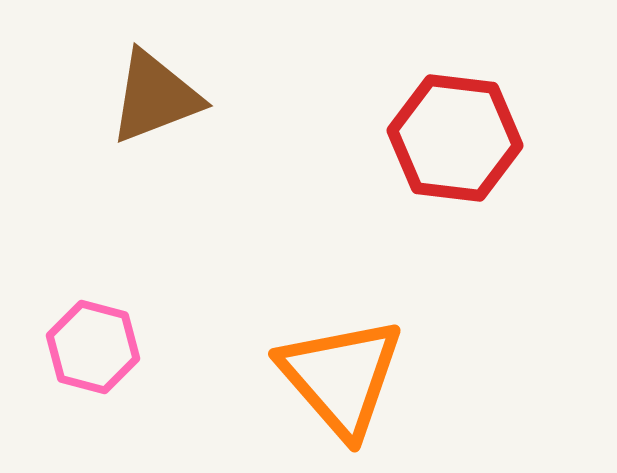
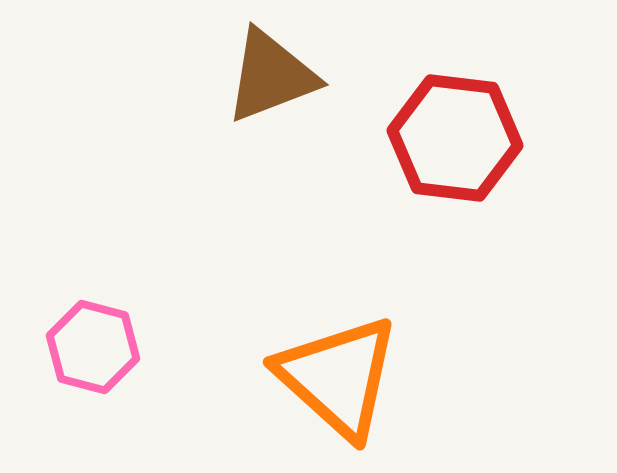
brown triangle: moved 116 px right, 21 px up
orange triangle: moved 3 px left; rotated 7 degrees counterclockwise
